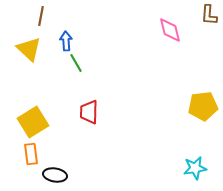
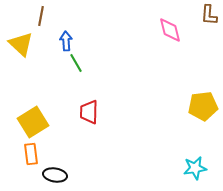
yellow triangle: moved 8 px left, 5 px up
